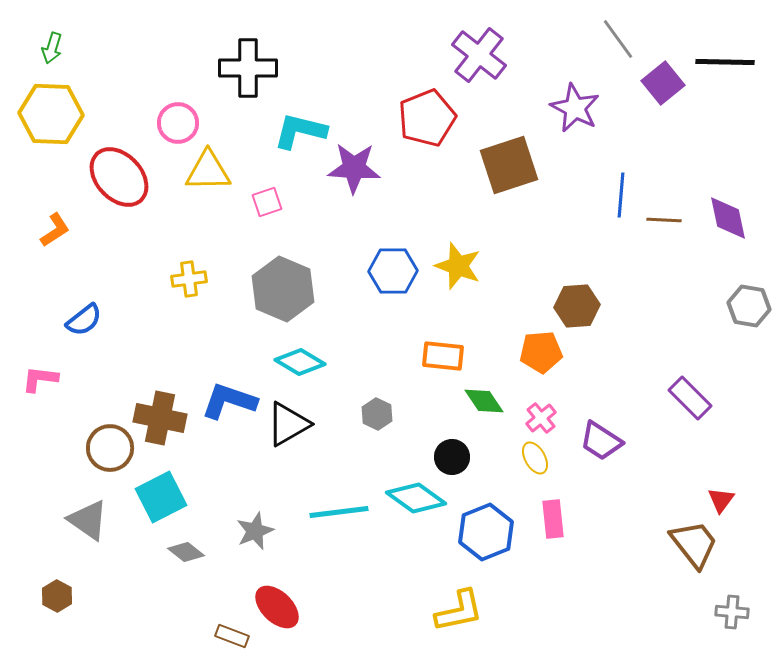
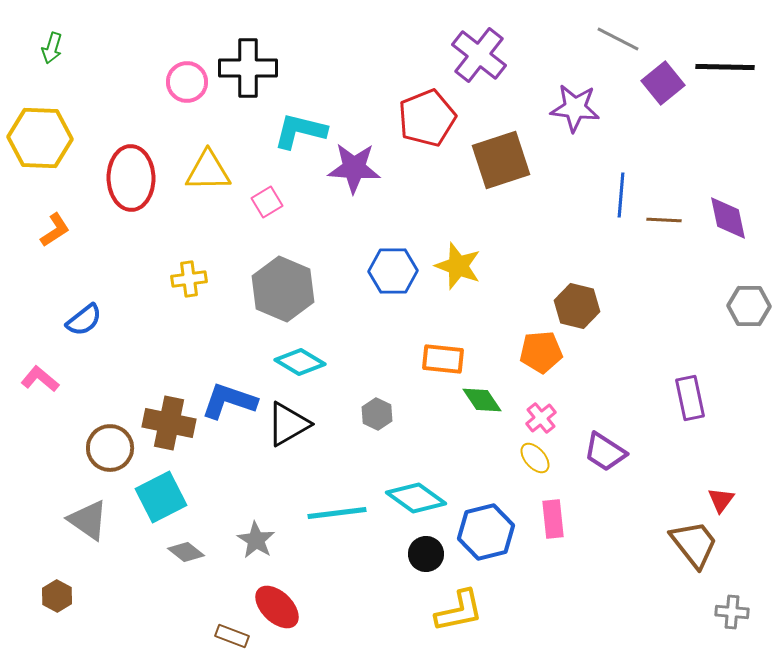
gray line at (618, 39): rotated 27 degrees counterclockwise
black line at (725, 62): moved 5 px down
purple star at (575, 108): rotated 21 degrees counterclockwise
yellow hexagon at (51, 114): moved 11 px left, 24 px down
pink circle at (178, 123): moved 9 px right, 41 px up
brown square at (509, 165): moved 8 px left, 5 px up
red ellipse at (119, 177): moved 12 px right, 1 px down; rotated 42 degrees clockwise
pink square at (267, 202): rotated 12 degrees counterclockwise
brown hexagon at (577, 306): rotated 18 degrees clockwise
gray hexagon at (749, 306): rotated 9 degrees counterclockwise
orange rectangle at (443, 356): moved 3 px down
pink L-shape at (40, 379): rotated 33 degrees clockwise
purple rectangle at (690, 398): rotated 33 degrees clockwise
green diamond at (484, 401): moved 2 px left, 1 px up
brown cross at (160, 418): moved 9 px right, 5 px down
purple trapezoid at (601, 441): moved 4 px right, 11 px down
black circle at (452, 457): moved 26 px left, 97 px down
yellow ellipse at (535, 458): rotated 12 degrees counterclockwise
cyan line at (339, 512): moved 2 px left, 1 px down
gray star at (255, 531): moved 1 px right, 9 px down; rotated 18 degrees counterclockwise
blue hexagon at (486, 532): rotated 8 degrees clockwise
